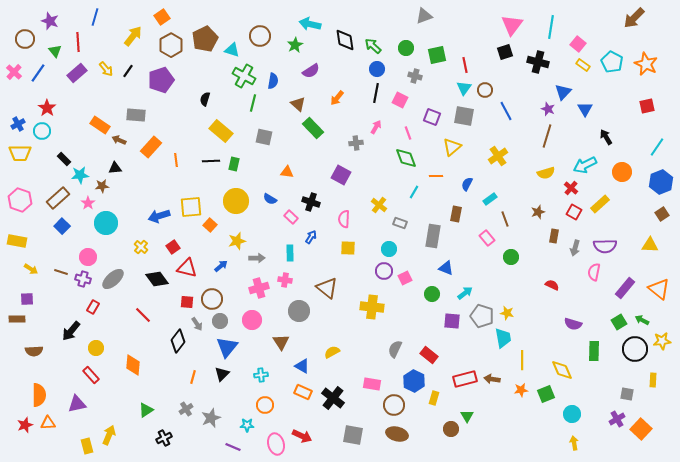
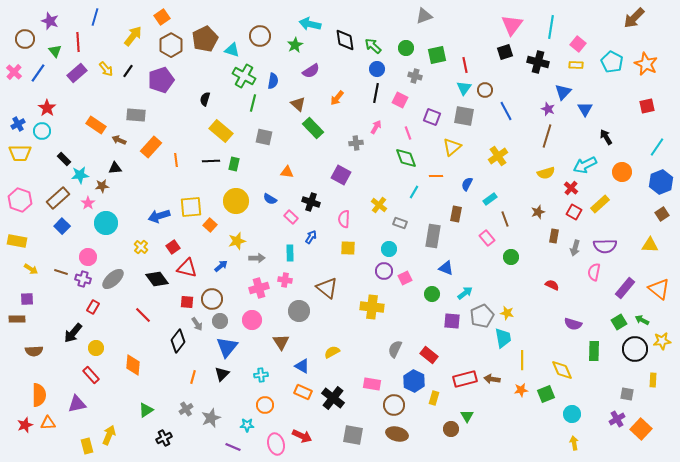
yellow rectangle at (583, 65): moved 7 px left; rotated 32 degrees counterclockwise
orange rectangle at (100, 125): moved 4 px left
gray pentagon at (482, 316): rotated 30 degrees clockwise
black arrow at (71, 331): moved 2 px right, 2 px down
